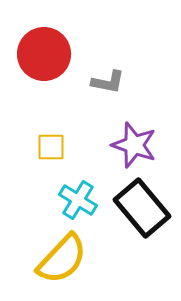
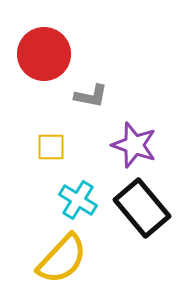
gray L-shape: moved 17 px left, 14 px down
